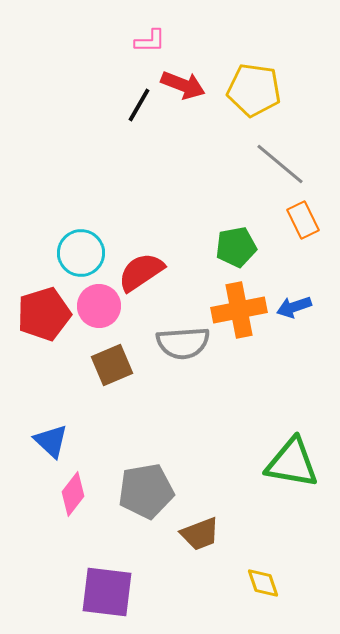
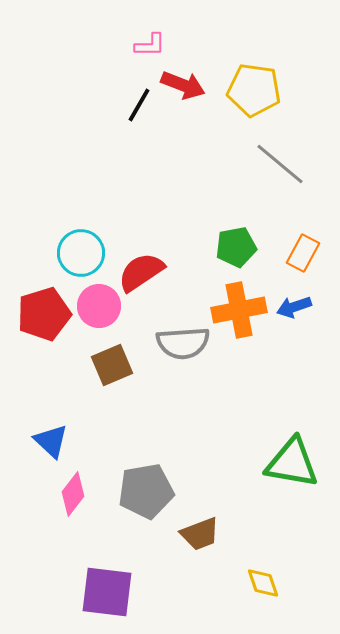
pink L-shape: moved 4 px down
orange rectangle: moved 33 px down; rotated 54 degrees clockwise
